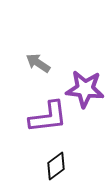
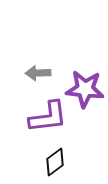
gray arrow: moved 10 px down; rotated 35 degrees counterclockwise
black diamond: moved 1 px left, 4 px up
